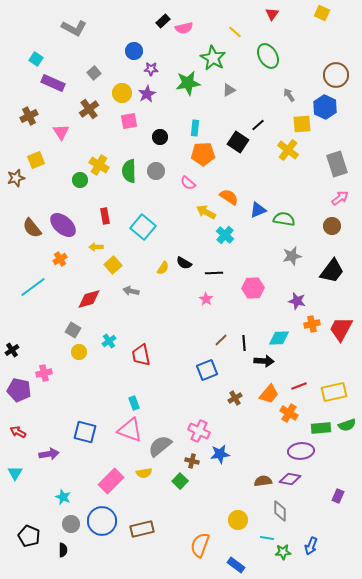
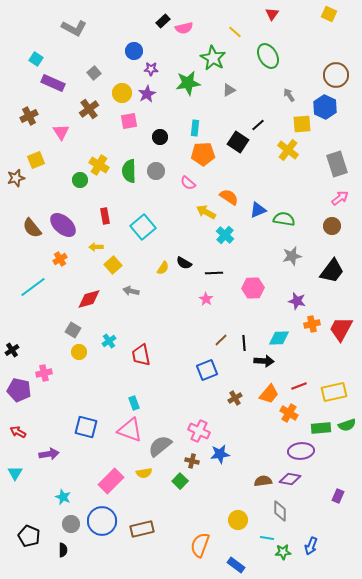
yellow square at (322, 13): moved 7 px right, 1 px down
cyan square at (143, 227): rotated 10 degrees clockwise
blue square at (85, 432): moved 1 px right, 5 px up
